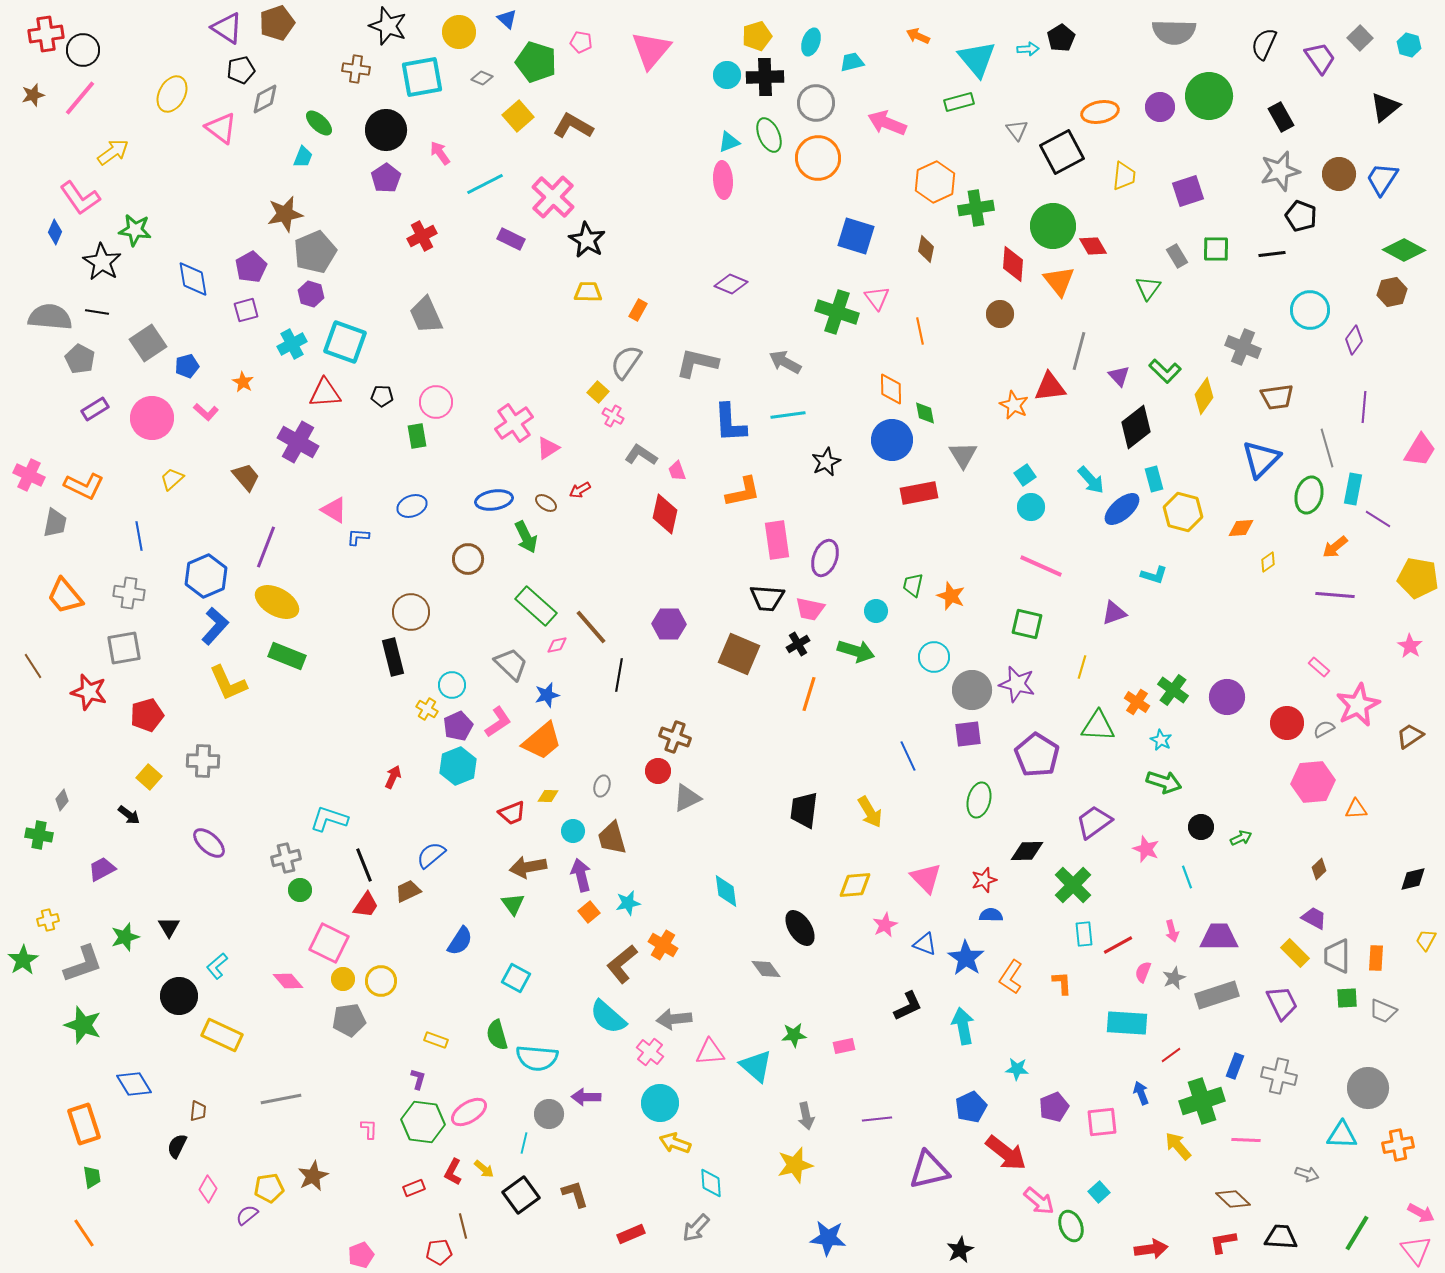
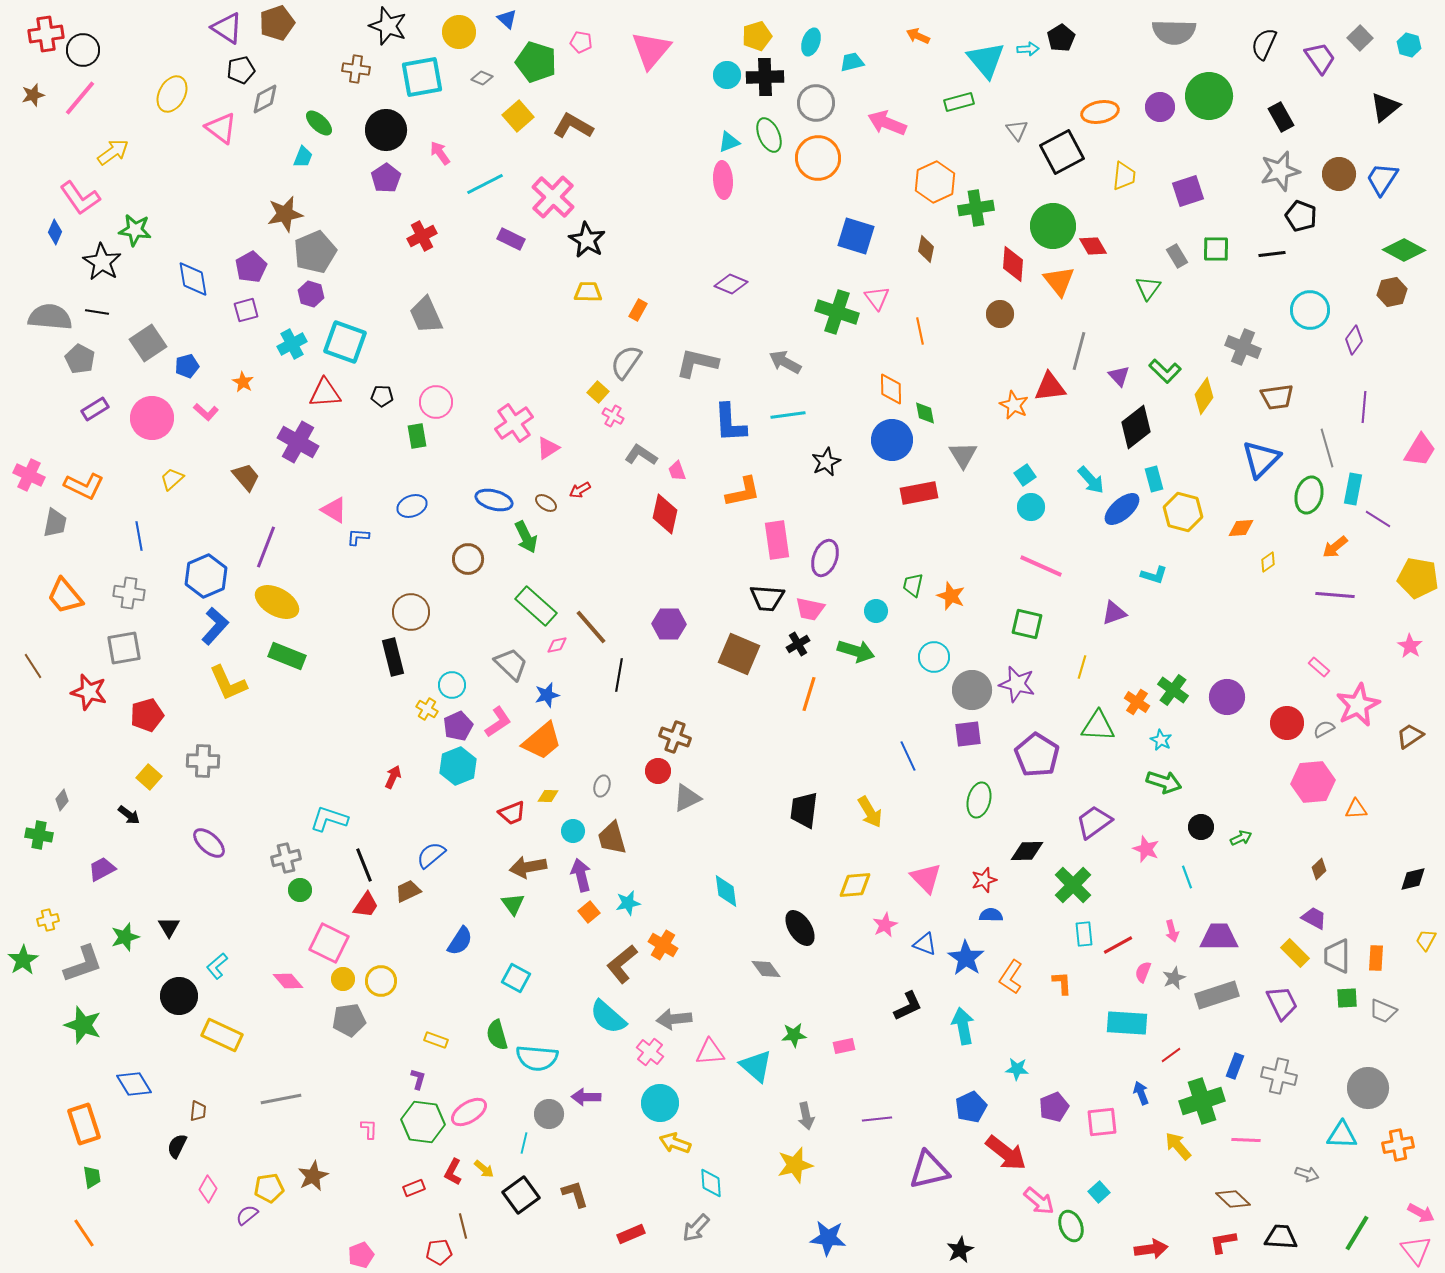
cyan triangle at (977, 59): moved 9 px right, 1 px down
blue ellipse at (494, 500): rotated 24 degrees clockwise
